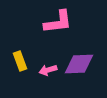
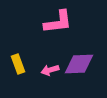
yellow rectangle: moved 2 px left, 3 px down
pink arrow: moved 2 px right
